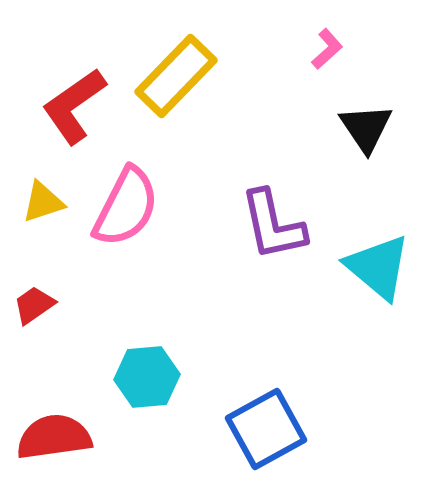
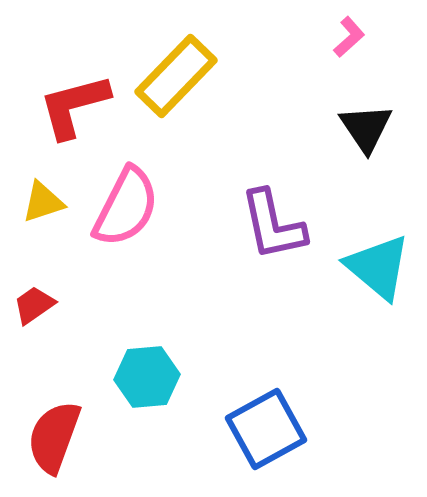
pink L-shape: moved 22 px right, 12 px up
red L-shape: rotated 20 degrees clockwise
red semicircle: rotated 62 degrees counterclockwise
